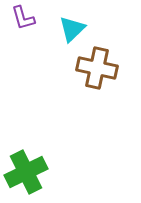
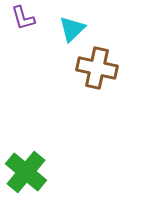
green cross: rotated 24 degrees counterclockwise
